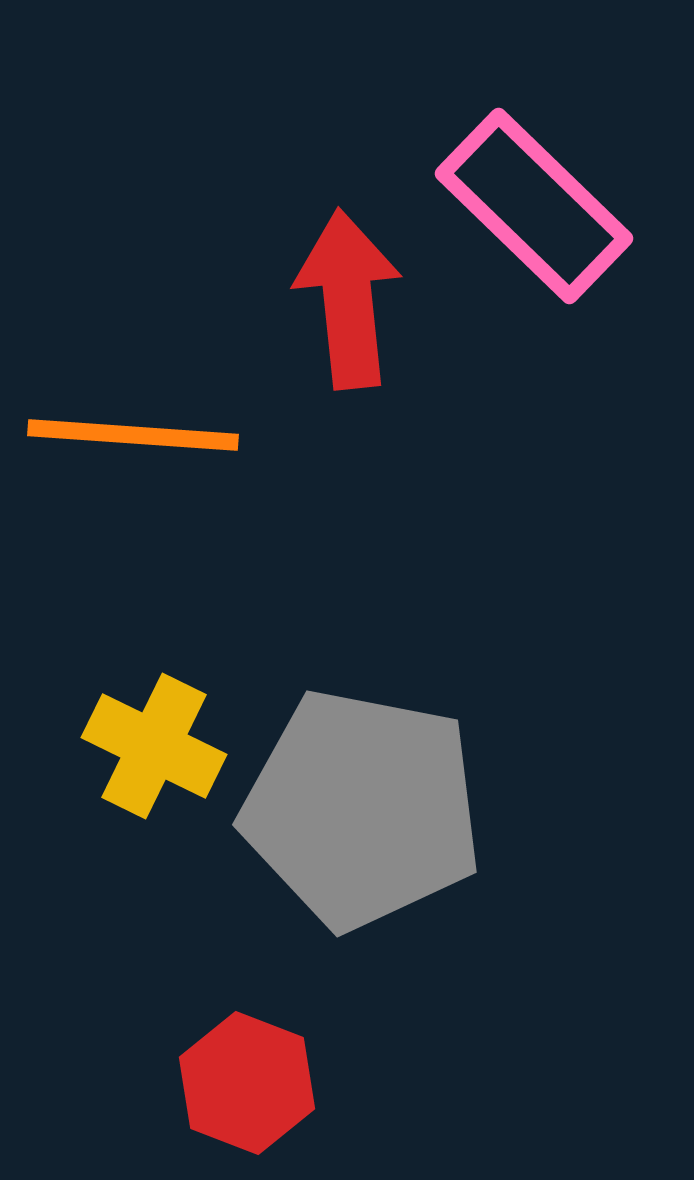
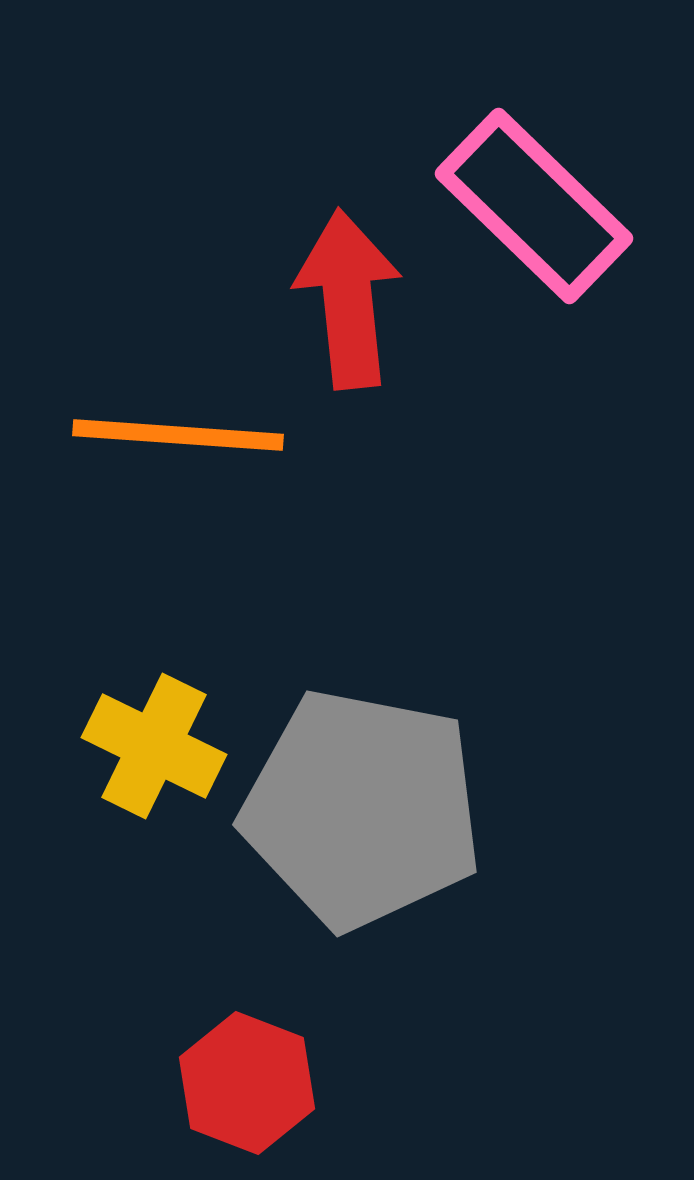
orange line: moved 45 px right
